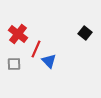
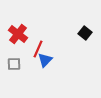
red line: moved 2 px right
blue triangle: moved 4 px left, 1 px up; rotated 28 degrees clockwise
